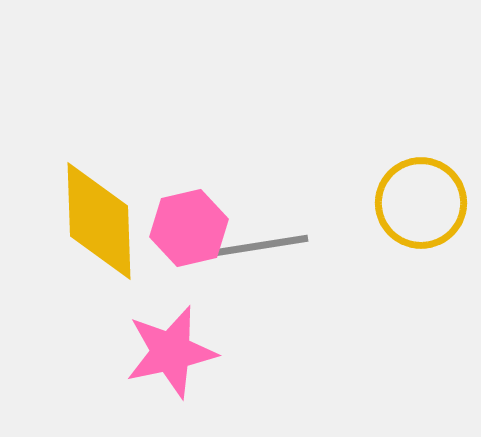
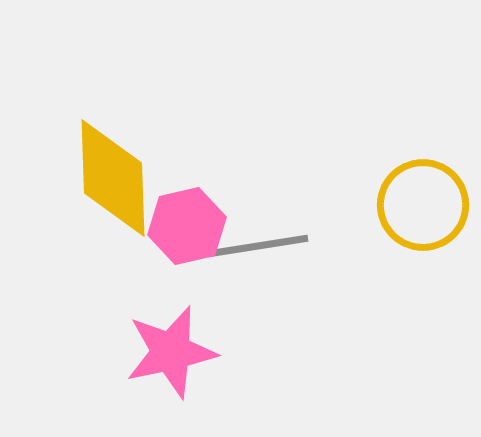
yellow circle: moved 2 px right, 2 px down
yellow diamond: moved 14 px right, 43 px up
pink hexagon: moved 2 px left, 2 px up
